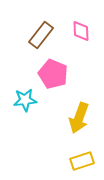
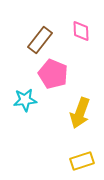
brown rectangle: moved 1 px left, 5 px down
yellow arrow: moved 1 px right, 5 px up
